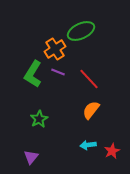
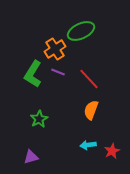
orange semicircle: rotated 18 degrees counterclockwise
purple triangle: rotated 35 degrees clockwise
